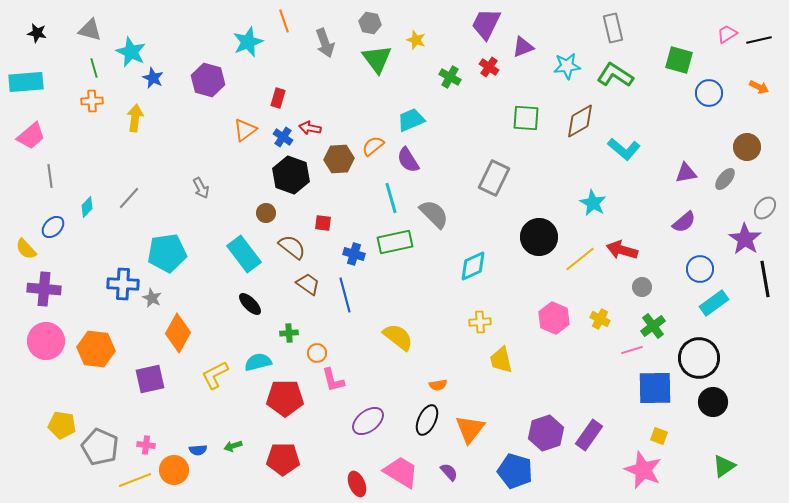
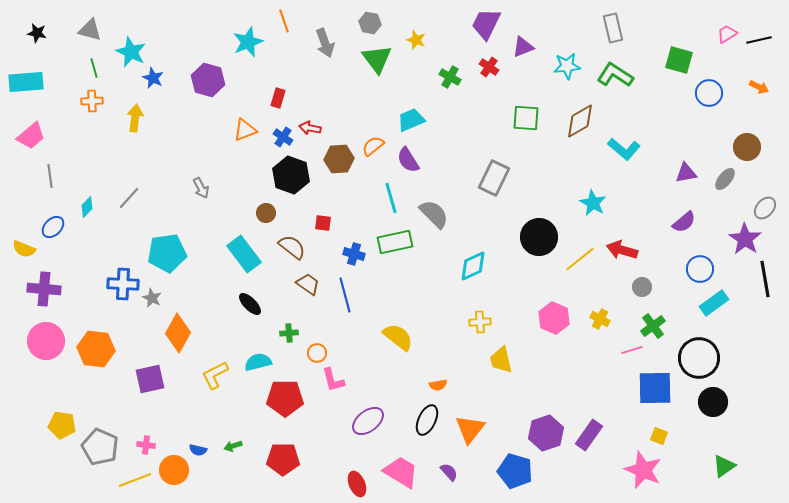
orange triangle at (245, 130): rotated 15 degrees clockwise
yellow semicircle at (26, 249): moved 2 px left; rotated 25 degrees counterclockwise
blue semicircle at (198, 450): rotated 18 degrees clockwise
